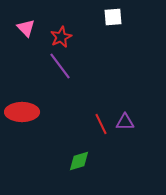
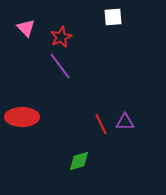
red ellipse: moved 5 px down
